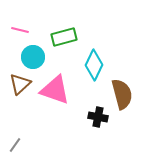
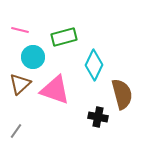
gray line: moved 1 px right, 14 px up
